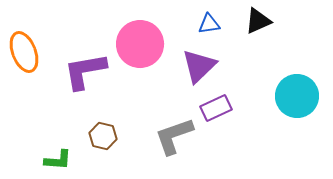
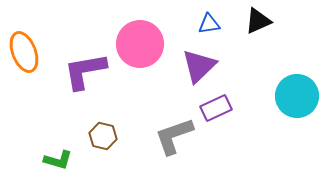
green L-shape: rotated 12 degrees clockwise
